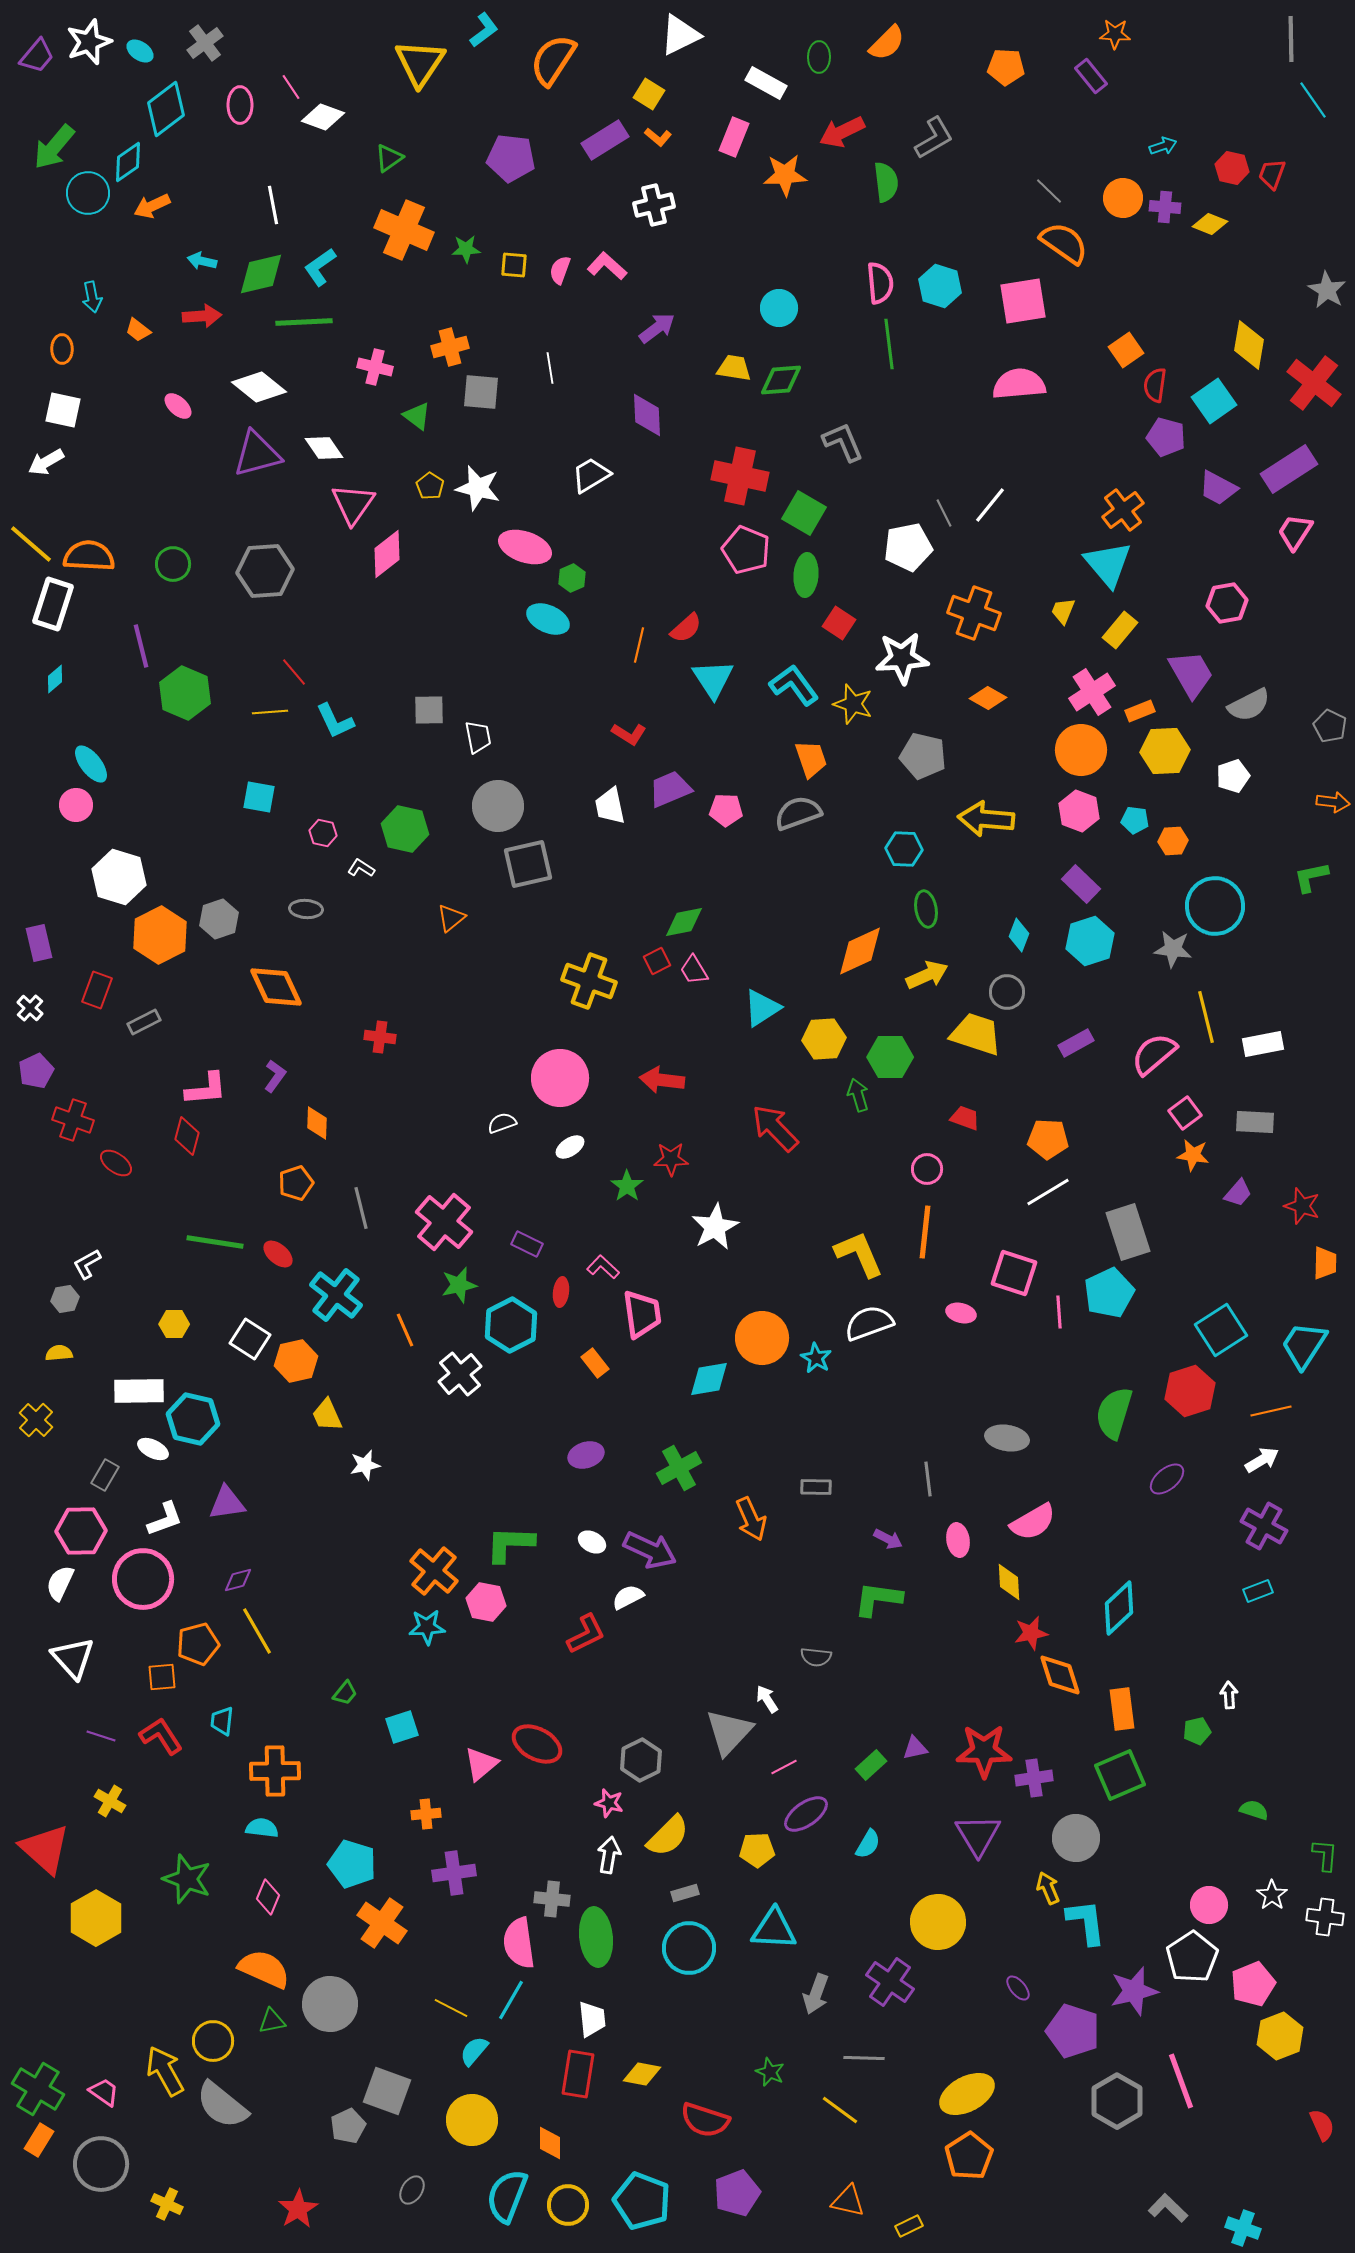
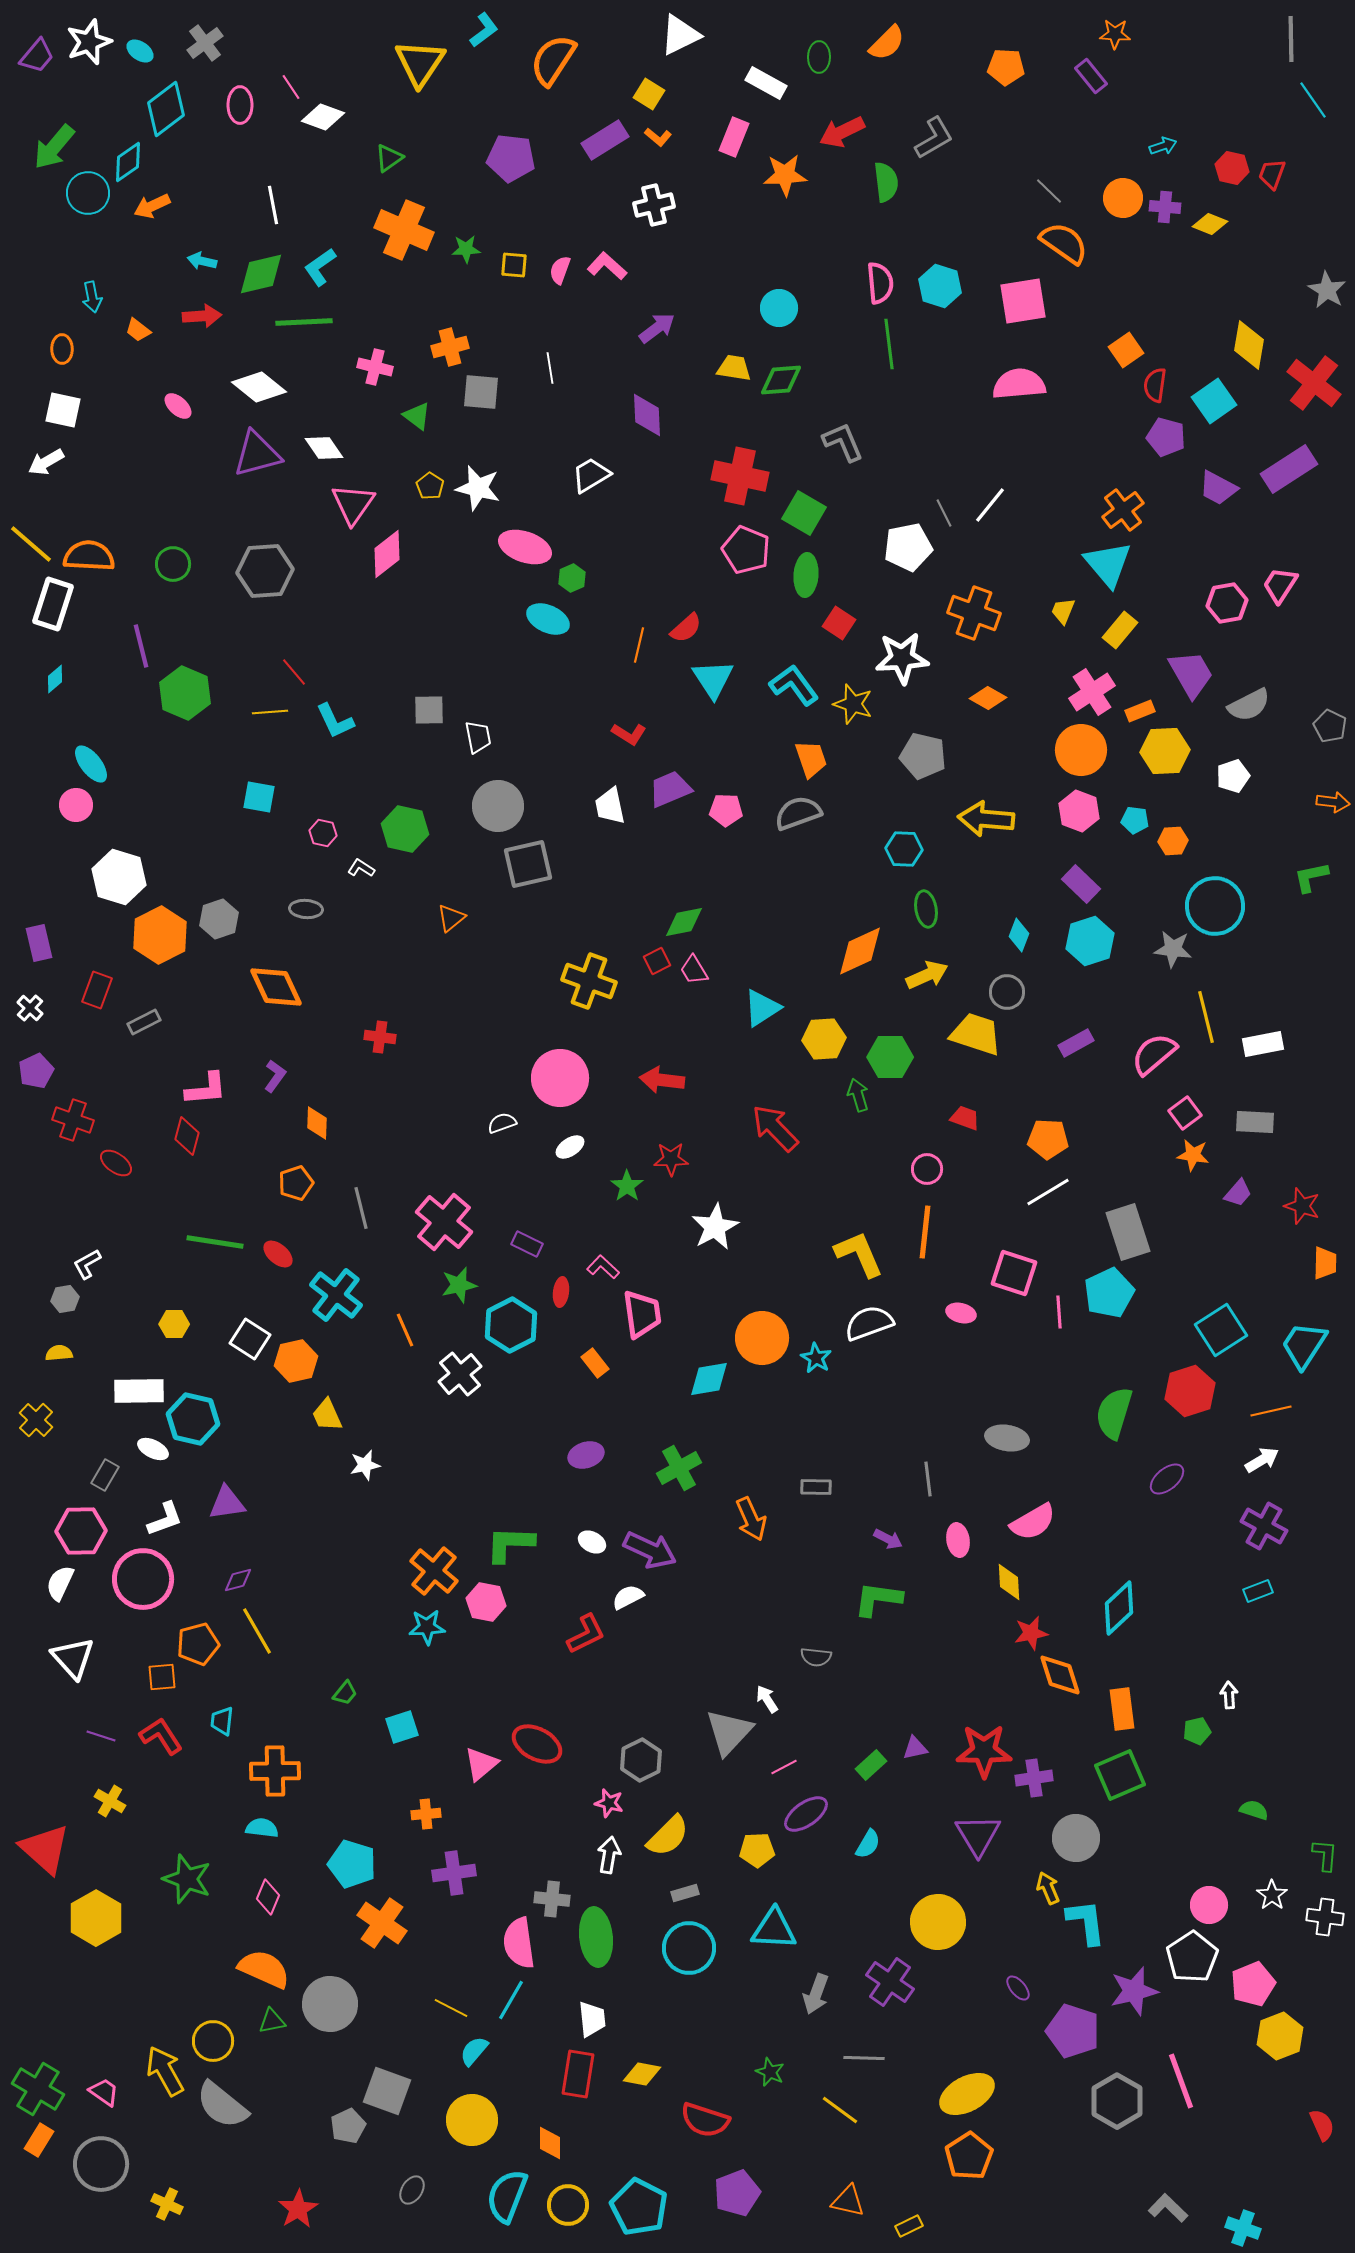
pink trapezoid at (1295, 532): moved 15 px left, 53 px down
cyan pentagon at (642, 2201): moved 3 px left, 6 px down; rotated 6 degrees clockwise
